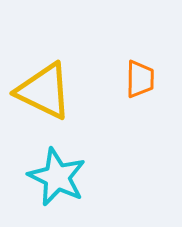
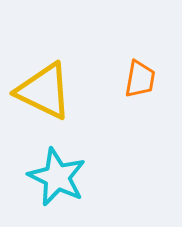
orange trapezoid: rotated 9 degrees clockwise
